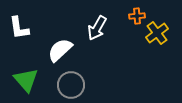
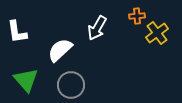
white L-shape: moved 2 px left, 4 px down
